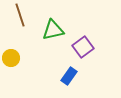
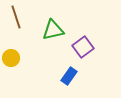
brown line: moved 4 px left, 2 px down
